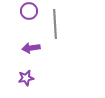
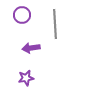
purple circle: moved 7 px left, 4 px down
